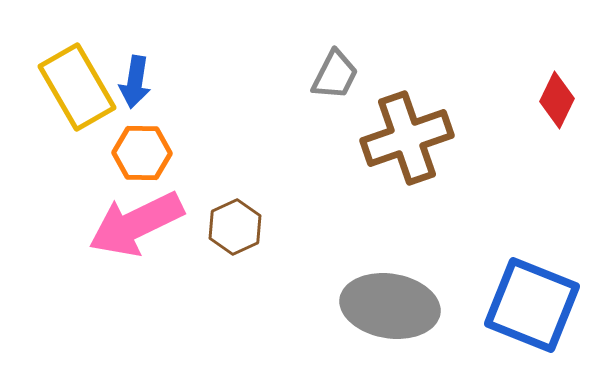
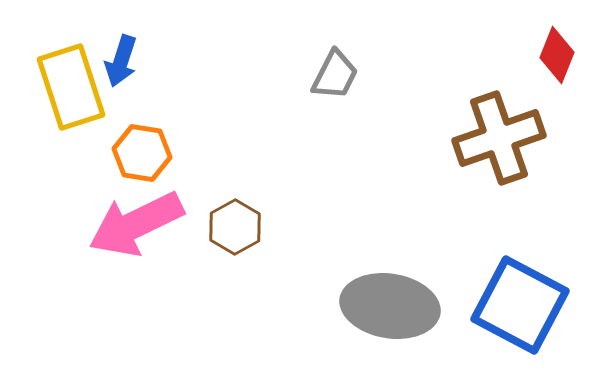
blue arrow: moved 14 px left, 21 px up; rotated 9 degrees clockwise
yellow rectangle: moved 6 px left; rotated 12 degrees clockwise
red diamond: moved 45 px up; rotated 4 degrees counterclockwise
brown cross: moved 92 px right
orange hexagon: rotated 8 degrees clockwise
brown hexagon: rotated 4 degrees counterclockwise
blue square: moved 12 px left; rotated 6 degrees clockwise
